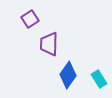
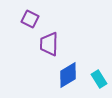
purple square: rotated 30 degrees counterclockwise
blue diamond: rotated 24 degrees clockwise
